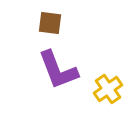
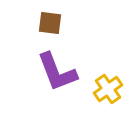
purple L-shape: moved 1 px left, 2 px down
